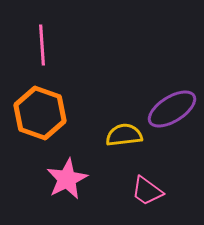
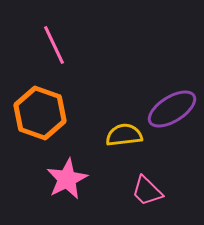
pink line: moved 12 px right; rotated 21 degrees counterclockwise
pink trapezoid: rotated 8 degrees clockwise
